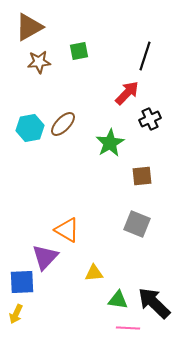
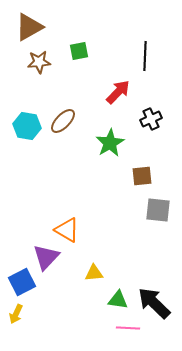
black line: rotated 16 degrees counterclockwise
red arrow: moved 9 px left, 1 px up
black cross: moved 1 px right
brown ellipse: moved 3 px up
cyan hexagon: moved 3 px left, 2 px up; rotated 20 degrees clockwise
gray square: moved 21 px right, 14 px up; rotated 16 degrees counterclockwise
purple triangle: moved 1 px right
blue square: rotated 24 degrees counterclockwise
